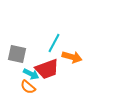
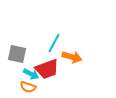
orange semicircle: rotated 21 degrees counterclockwise
